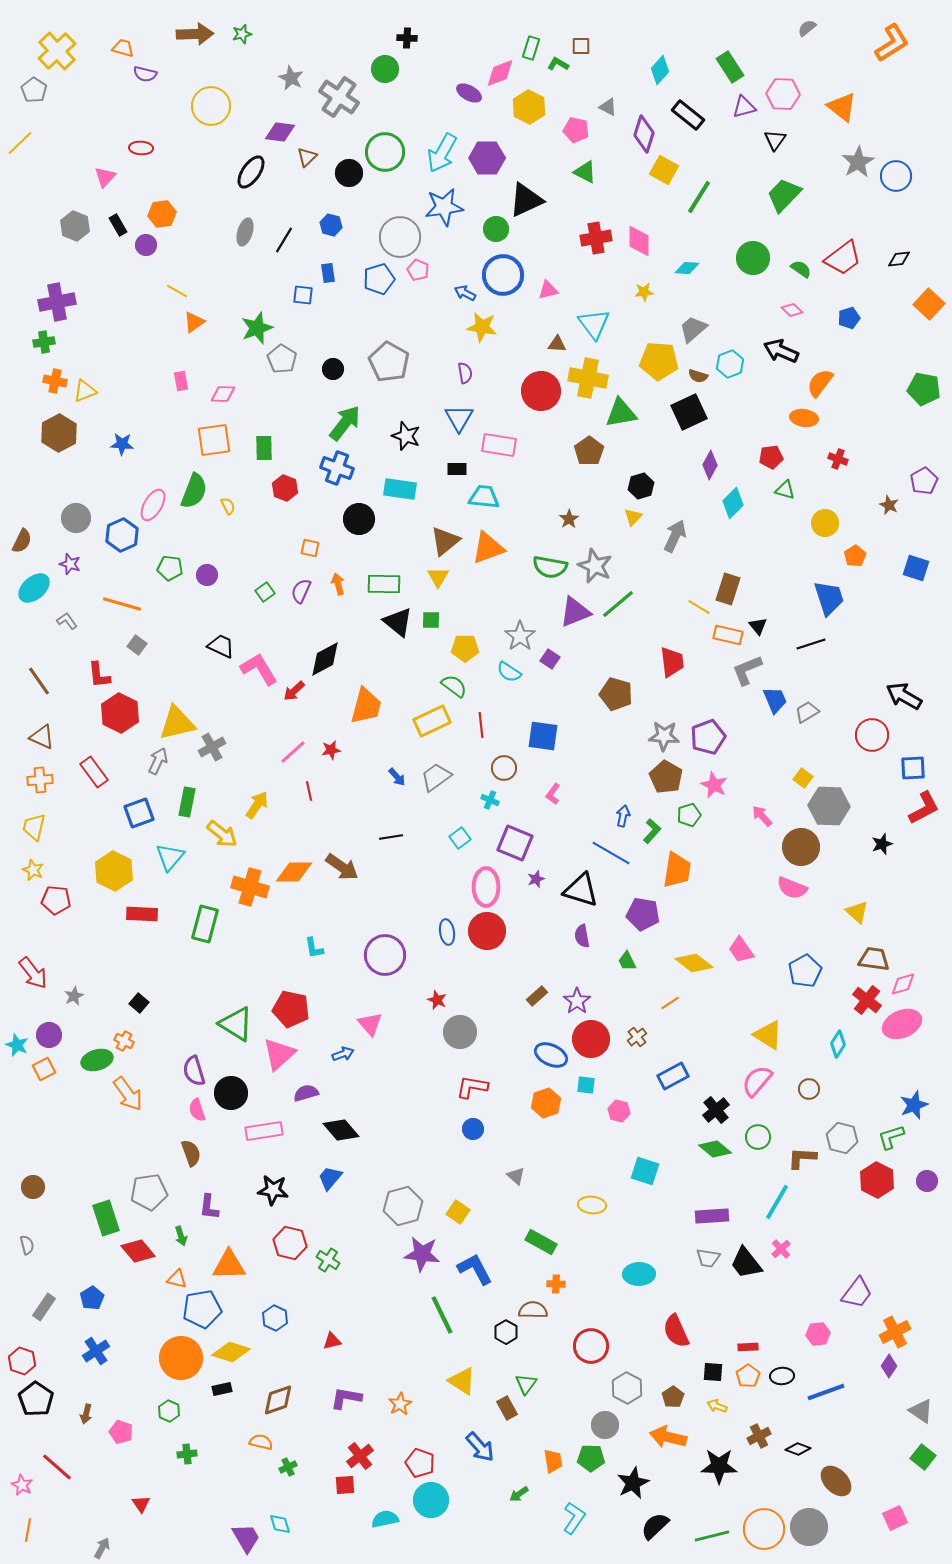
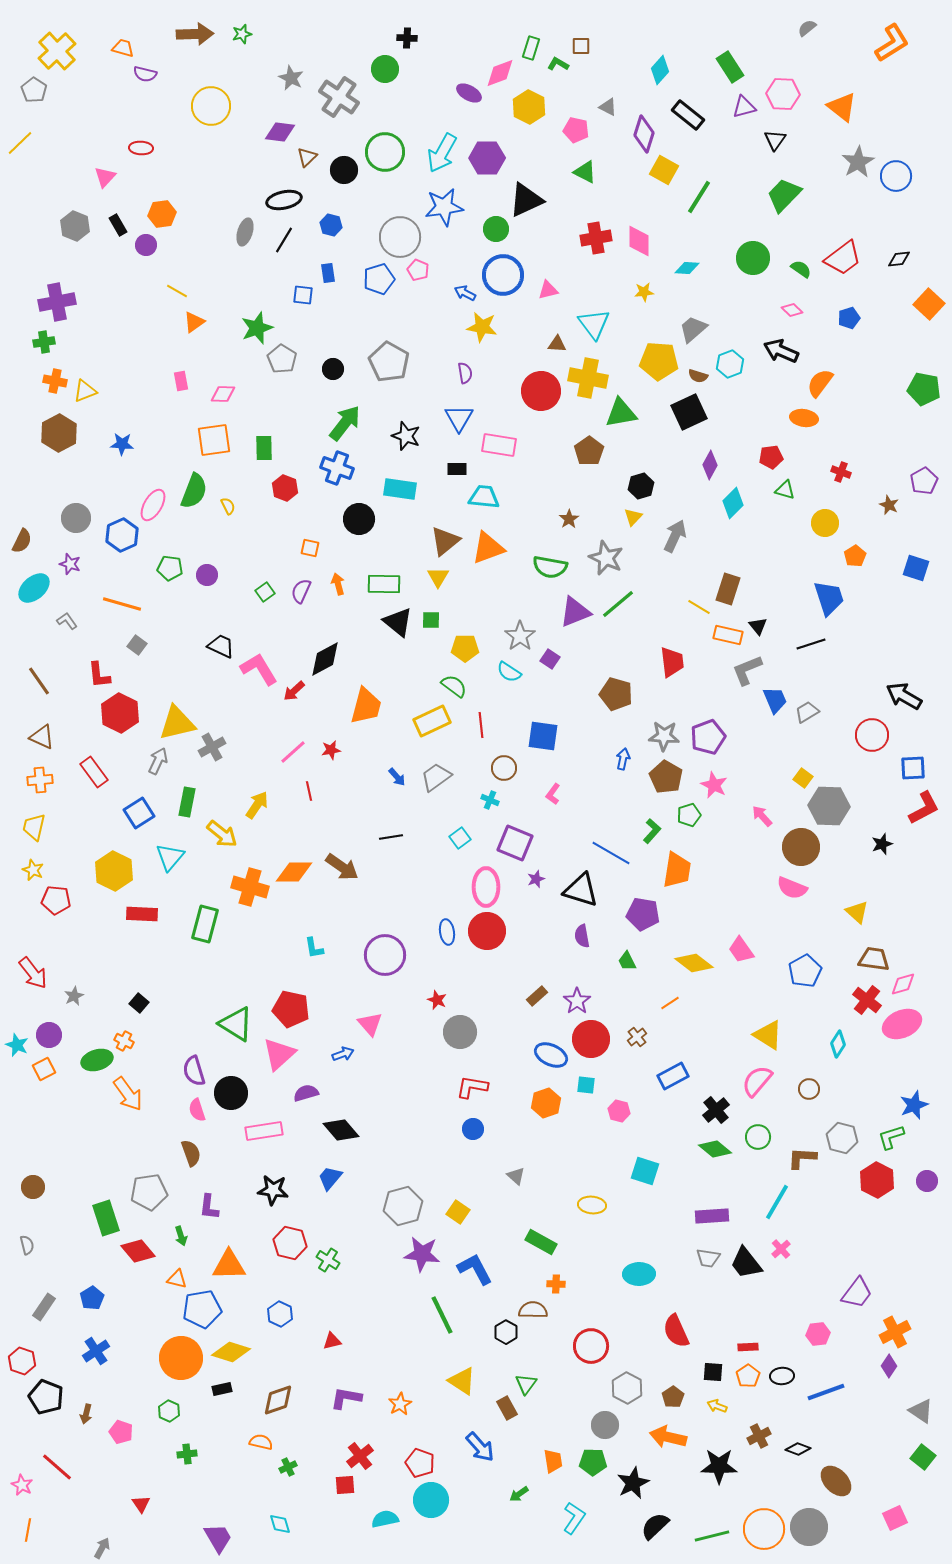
black ellipse at (251, 172): moved 33 px right, 28 px down; rotated 44 degrees clockwise
black circle at (349, 173): moved 5 px left, 3 px up
red cross at (838, 459): moved 3 px right, 13 px down
gray star at (595, 566): moved 11 px right, 8 px up
blue square at (139, 813): rotated 12 degrees counterclockwise
blue arrow at (623, 816): moved 57 px up
blue hexagon at (275, 1318): moved 5 px right, 4 px up
black pentagon at (36, 1399): moved 10 px right, 2 px up; rotated 12 degrees counterclockwise
green pentagon at (591, 1458): moved 2 px right, 4 px down
purple trapezoid at (246, 1538): moved 28 px left
